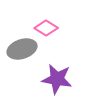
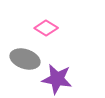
gray ellipse: moved 3 px right, 10 px down; rotated 36 degrees clockwise
